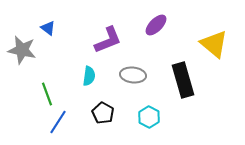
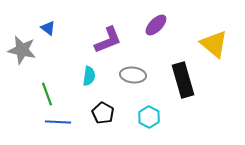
blue line: rotated 60 degrees clockwise
